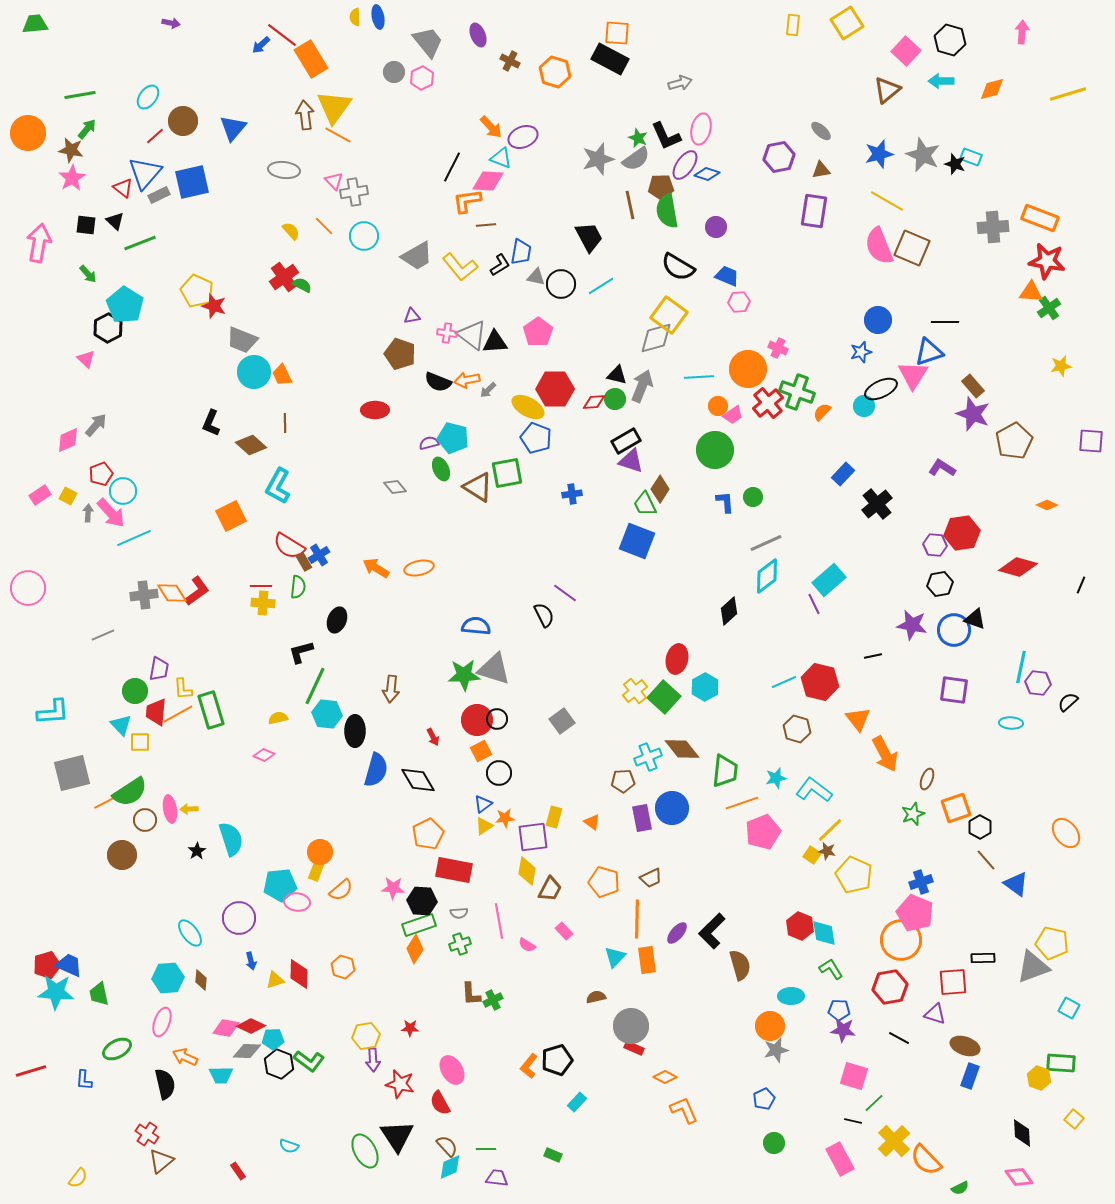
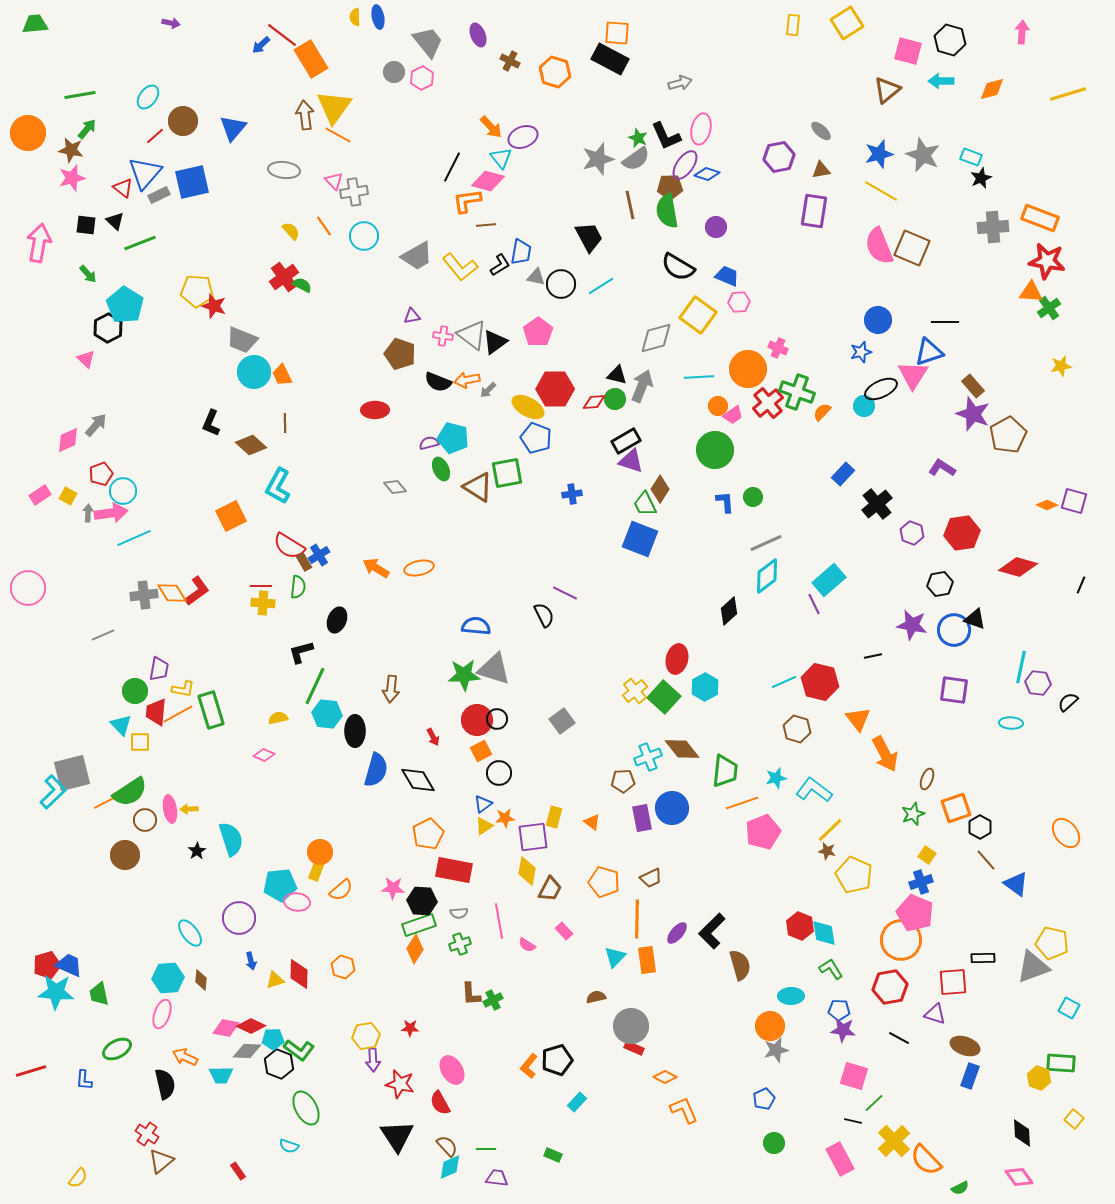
pink square at (906, 51): moved 2 px right; rotated 28 degrees counterclockwise
cyan triangle at (501, 158): rotated 30 degrees clockwise
black star at (955, 164): moved 26 px right, 14 px down; rotated 30 degrees clockwise
pink star at (72, 178): rotated 16 degrees clockwise
pink diamond at (488, 181): rotated 12 degrees clockwise
brown pentagon at (661, 187): moved 9 px right
yellow line at (887, 201): moved 6 px left, 10 px up
orange line at (324, 226): rotated 10 degrees clockwise
yellow pentagon at (197, 291): rotated 20 degrees counterclockwise
yellow square at (669, 315): moved 29 px right
pink cross at (447, 333): moved 4 px left, 3 px down
black triangle at (495, 342): rotated 32 degrees counterclockwise
brown pentagon at (1014, 441): moved 6 px left, 6 px up
purple square at (1091, 441): moved 17 px left, 60 px down; rotated 12 degrees clockwise
pink arrow at (111, 513): rotated 56 degrees counterclockwise
blue square at (637, 541): moved 3 px right, 2 px up
purple hexagon at (935, 545): moved 23 px left, 12 px up; rotated 15 degrees clockwise
purple line at (565, 593): rotated 10 degrees counterclockwise
yellow L-shape at (183, 689): rotated 75 degrees counterclockwise
cyan L-shape at (53, 712): moved 80 px down; rotated 40 degrees counterclockwise
brown circle at (122, 855): moved 3 px right
yellow square at (812, 855): moved 115 px right
pink ellipse at (162, 1022): moved 8 px up
green L-shape at (309, 1061): moved 10 px left, 11 px up
green ellipse at (365, 1151): moved 59 px left, 43 px up
